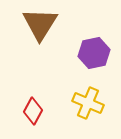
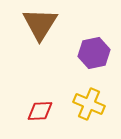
yellow cross: moved 1 px right, 1 px down
red diamond: moved 7 px right; rotated 60 degrees clockwise
